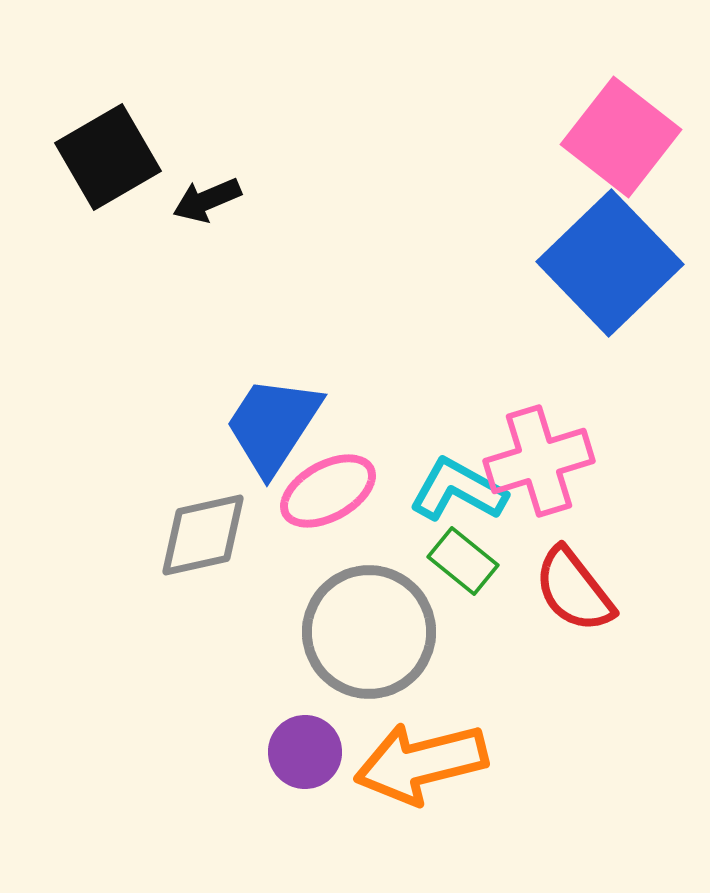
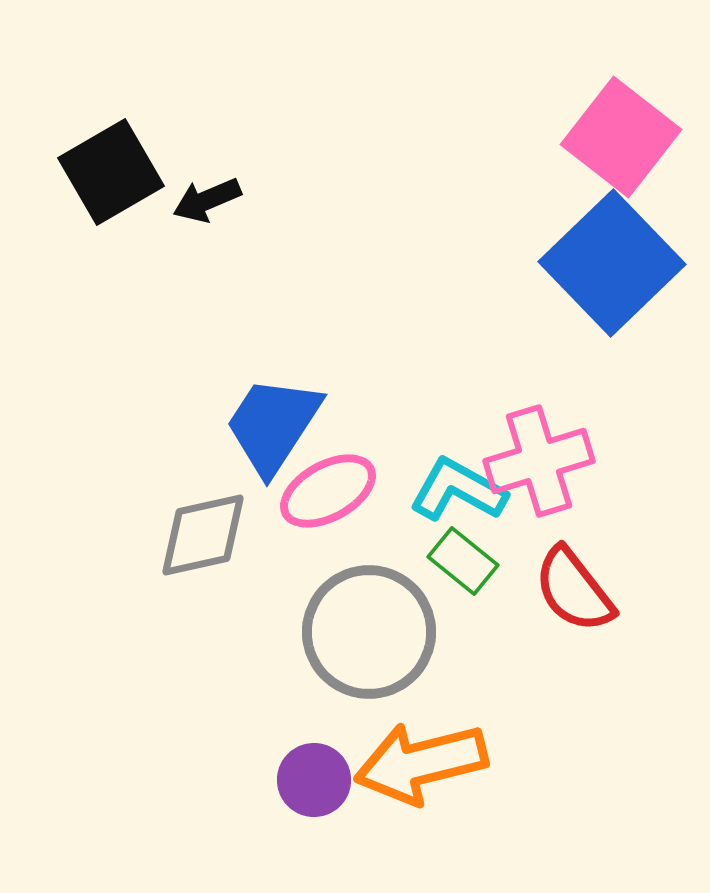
black square: moved 3 px right, 15 px down
blue square: moved 2 px right
purple circle: moved 9 px right, 28 px down
